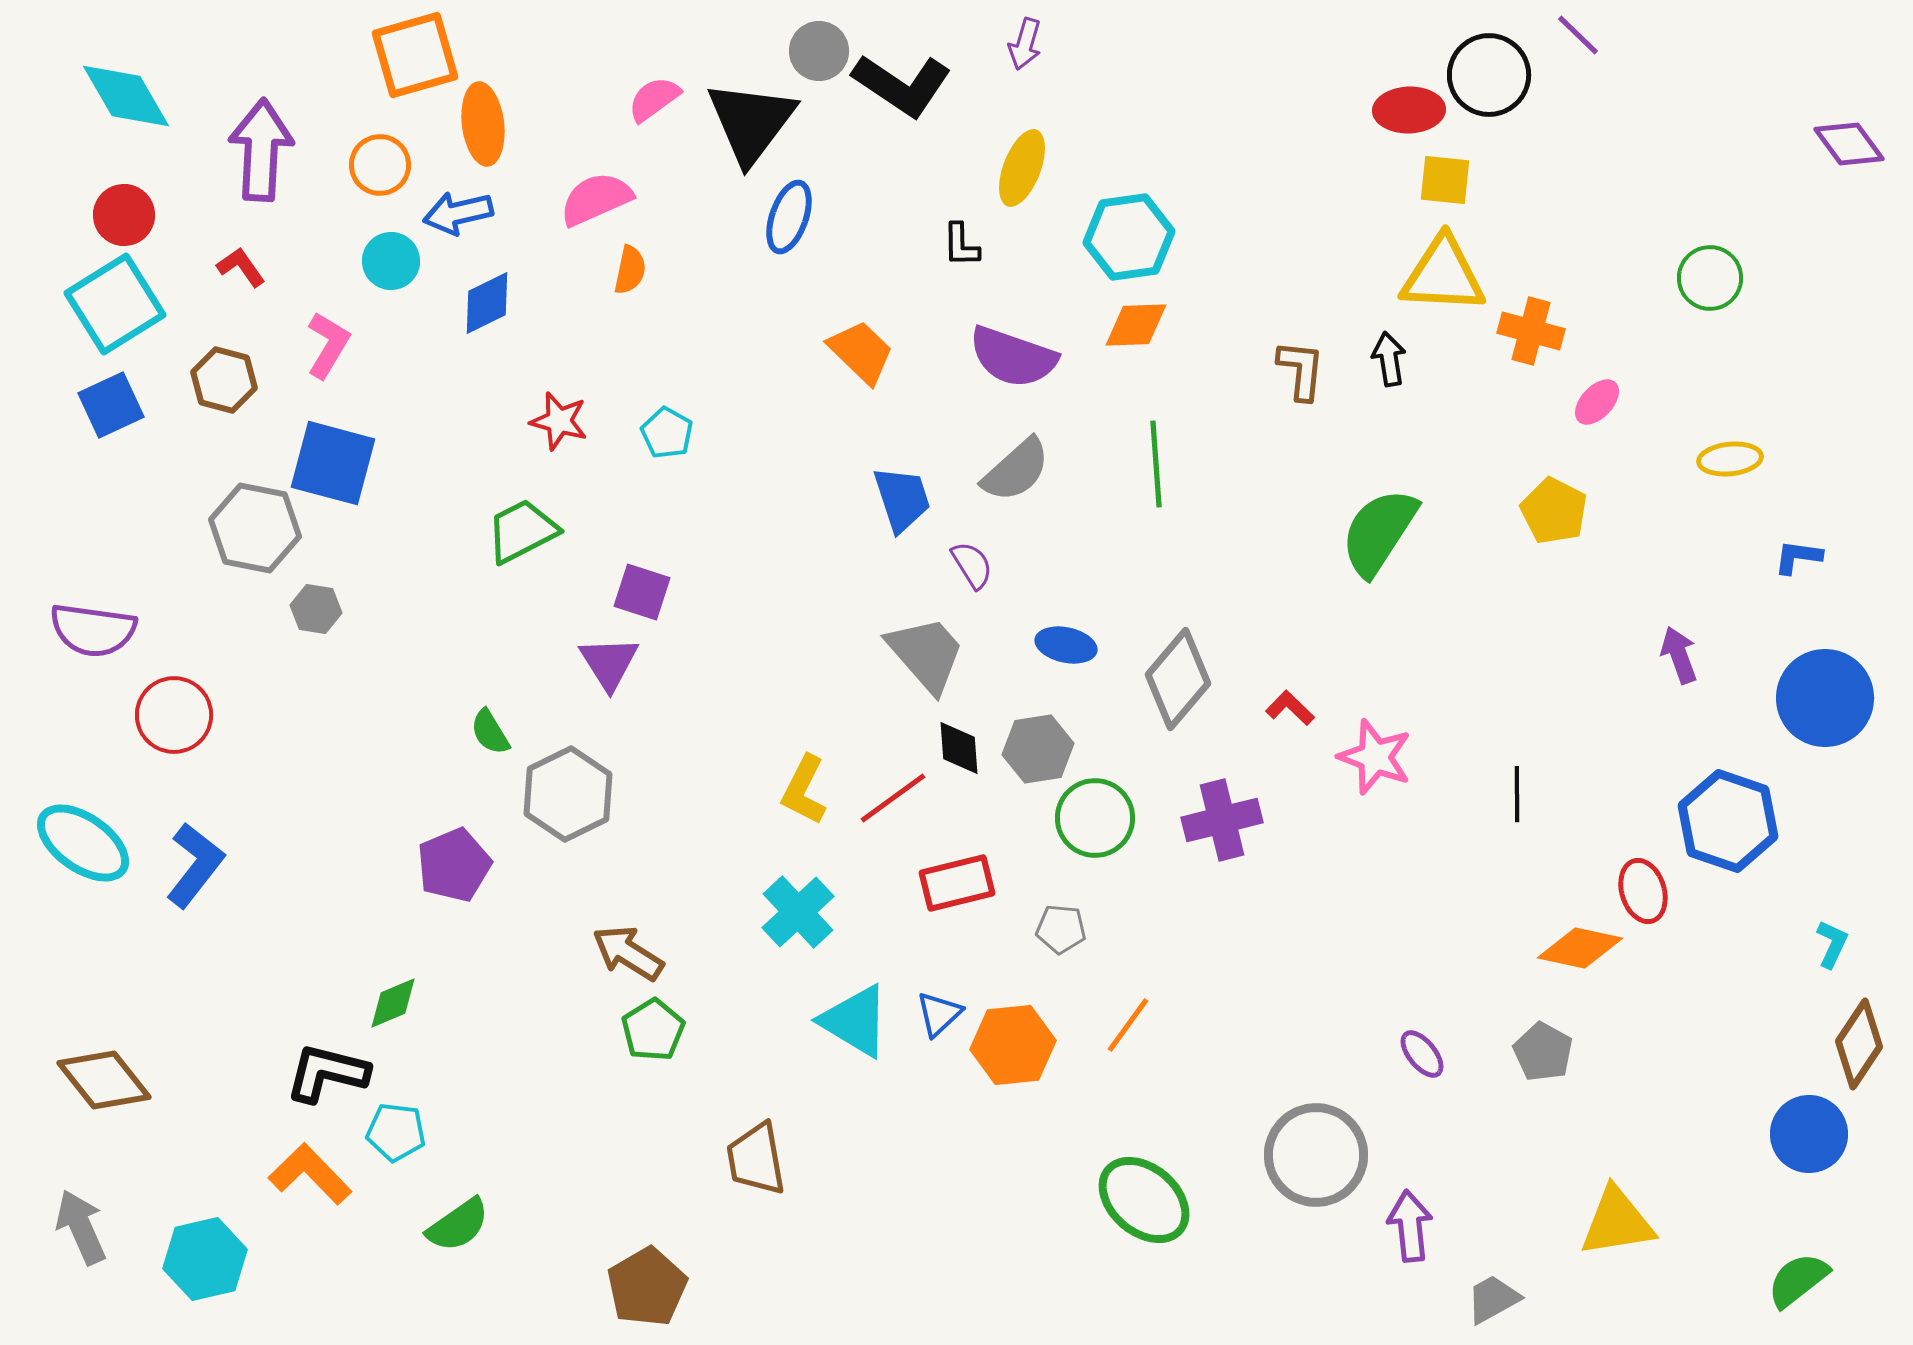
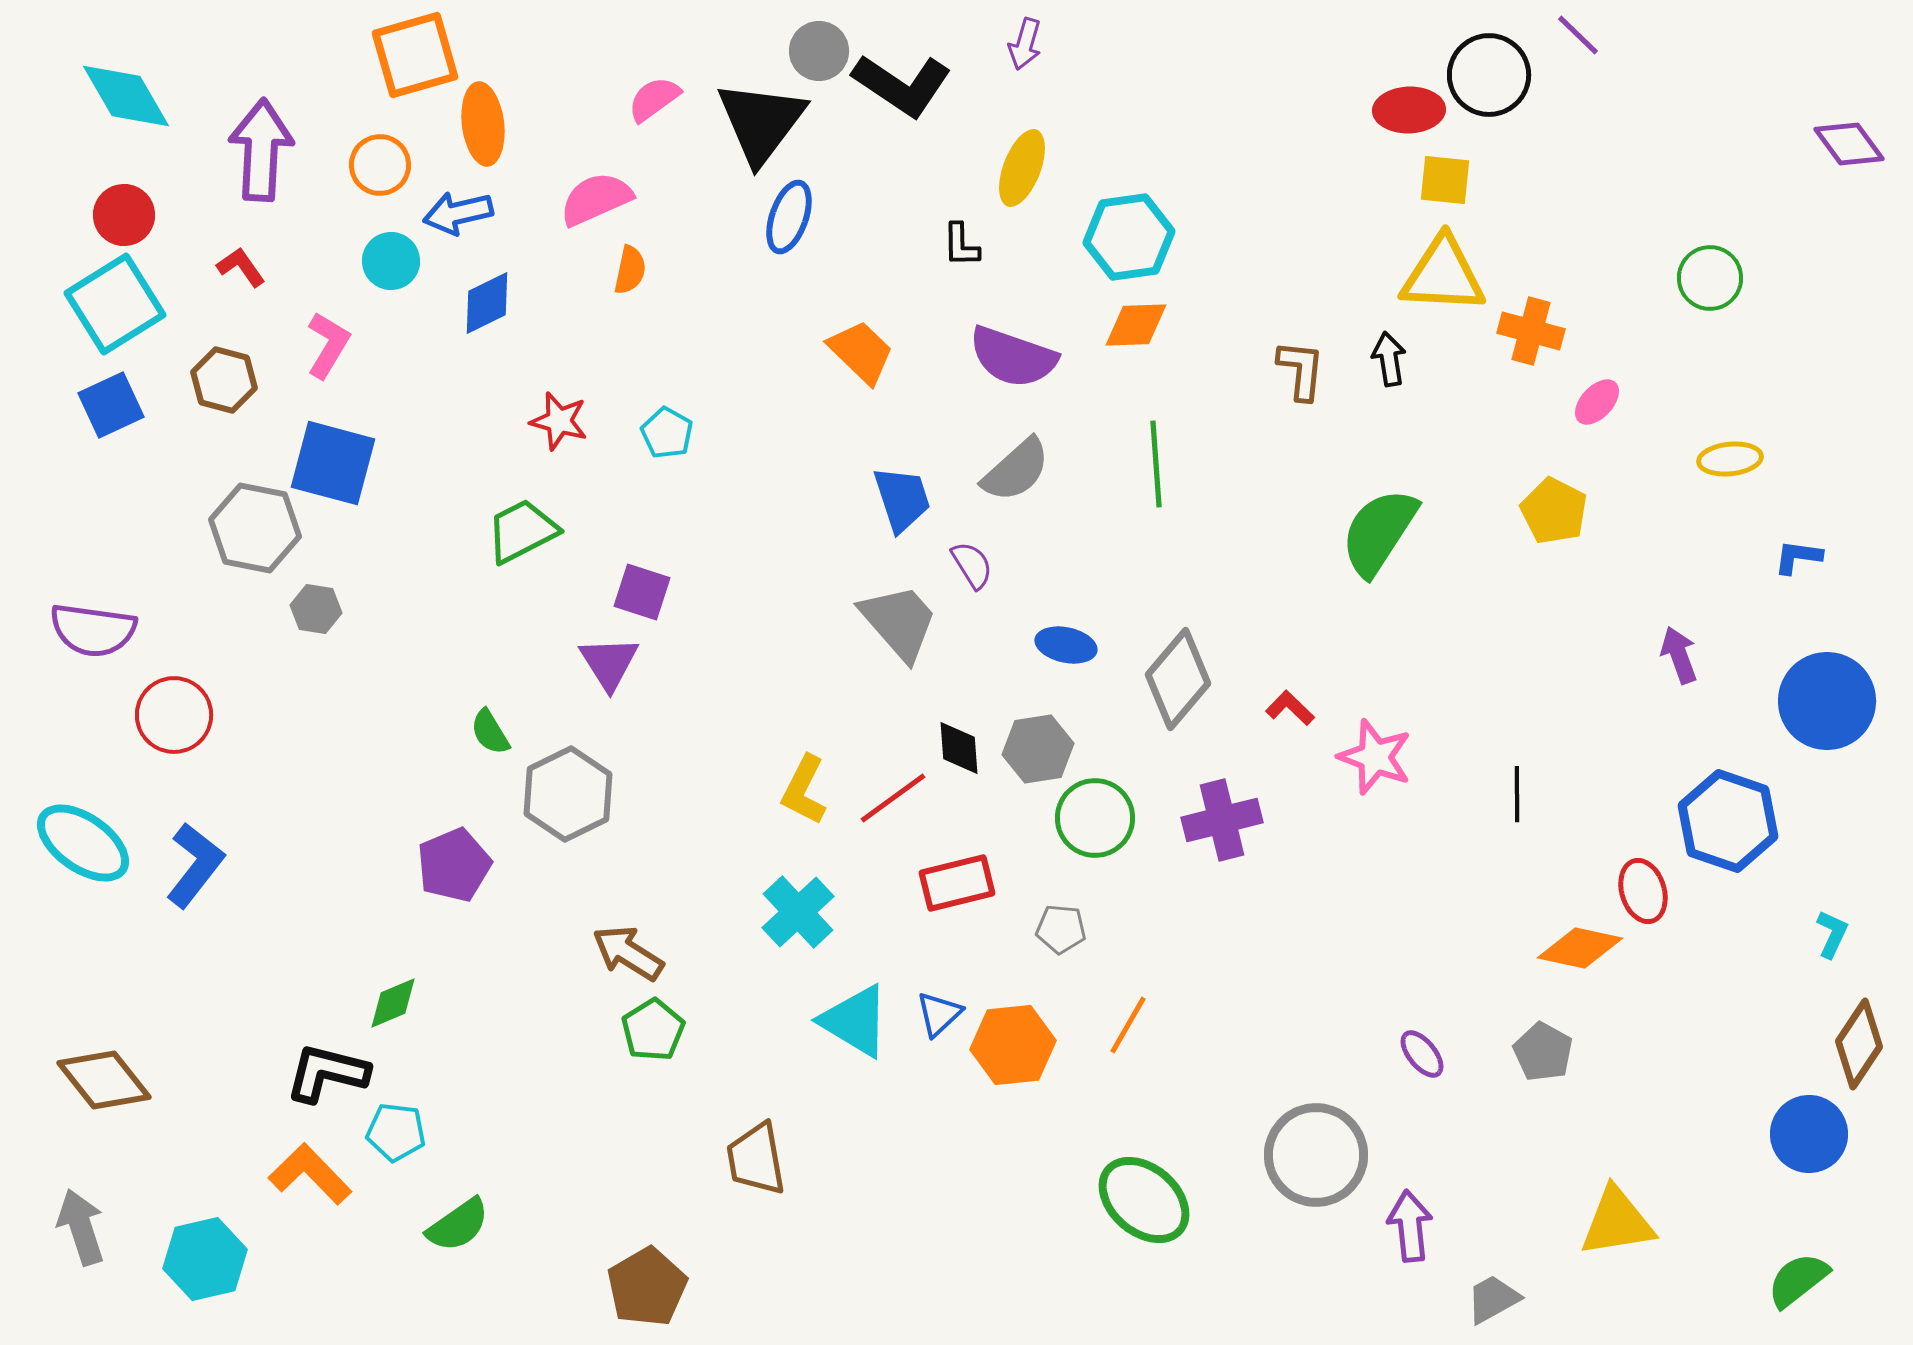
black triangle at (751, 122): moved 10 px right
gray trapezoid at (926, 654): moved 27 px left, 32 px up
blue circle at (1825, 698): moved 2 px right, 3 px down
cyan L-shape at (1832, 944): moved 10 px up
orange line at (1128, 1025): rotated 6 degrees counterclockwise
gray arrow at (81, 1227): rotated 6 degrees clockwise
